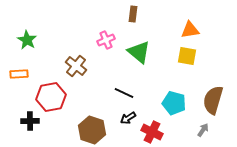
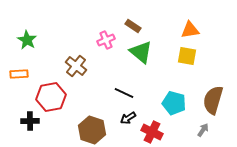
brown rectangle: moved 12 px down; rotated 63 degrees counterclockwise
green triangle: moved 2 px right
